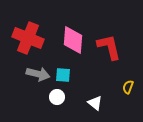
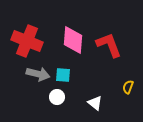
red cross: moved 1 px left, 3 px down
red L-shape: moved 2 px up; rotated 8 degrees counterclockwise
